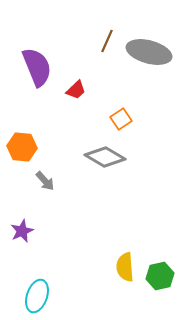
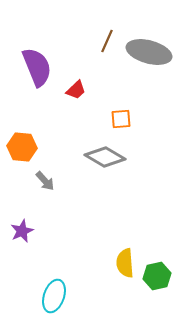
orange square: rotated 30 degrees clockwise
yellow semicircle: moved 4 px up
green hexagon: moved 3 px left
cyan ellipse: moved 17 px right
